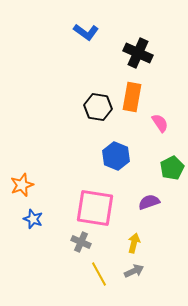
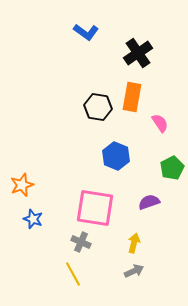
black cross: rotated 32 degrees clockwise
yellow line: moved 26 px left
